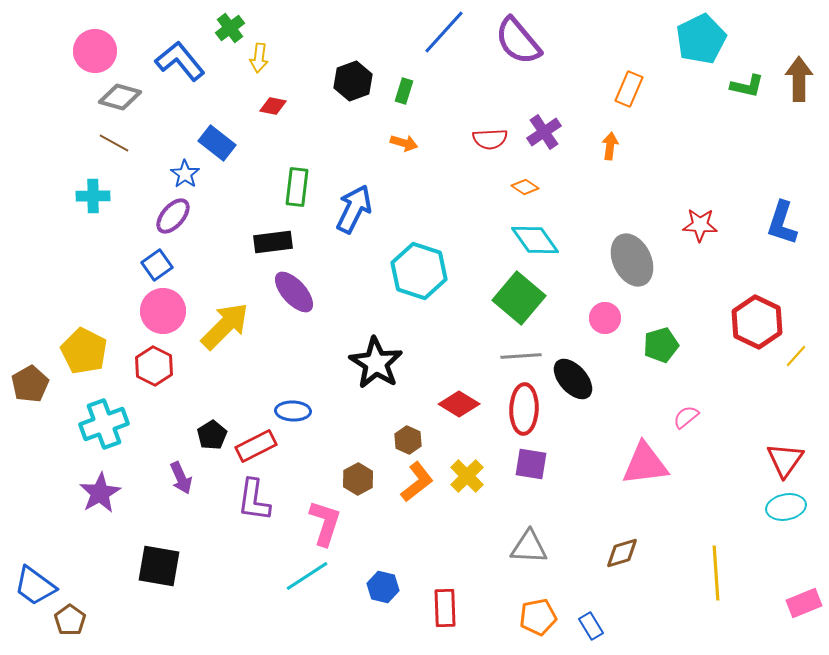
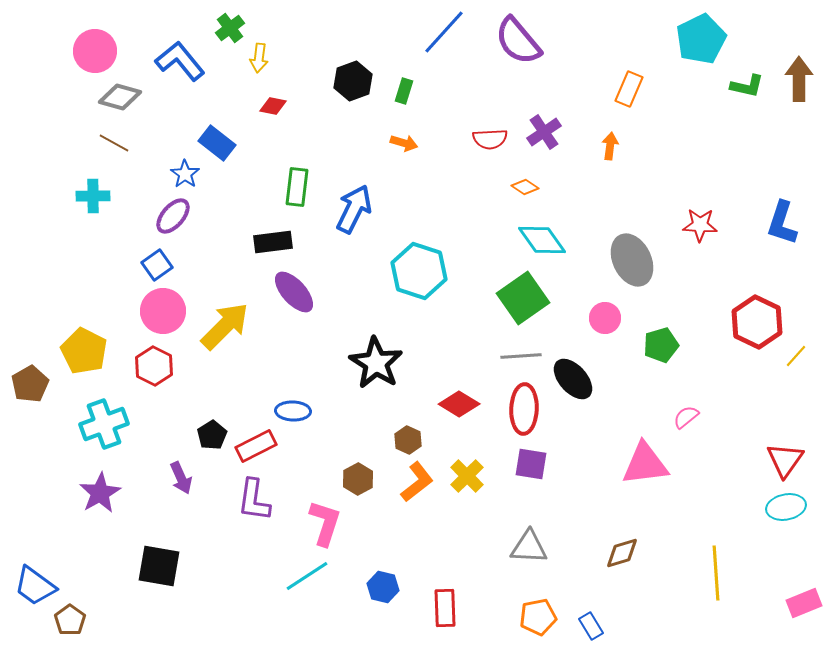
cyan diamond at (535, 240): moved 7 px right
green square at (519, 298): moved 4 px right; rotated 15 degrees clockwise
